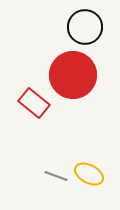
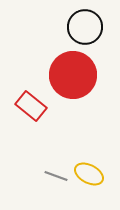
red rectangle: moved 3 px left, 3 px down
